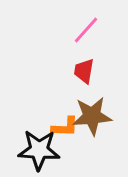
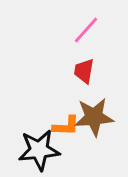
brown star: moved 2 px right, 1 px down
orange L-shape: moved 1 px right, 1 px up
black star: rotated 9 degrees counterclockwise
